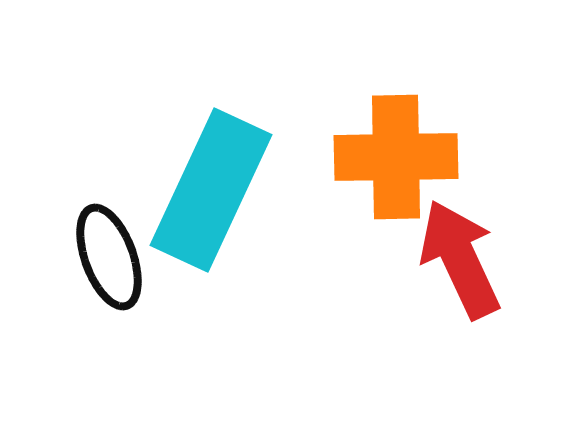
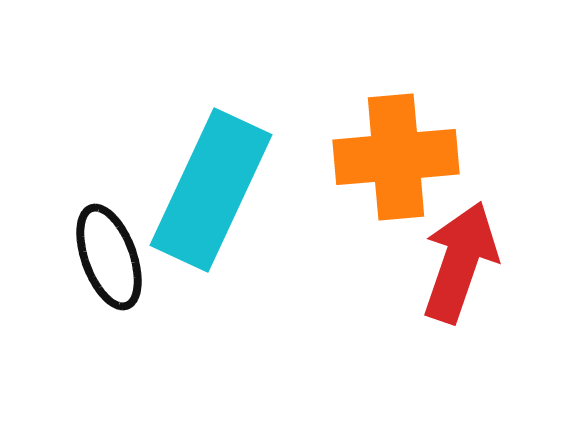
orange cross: rotated 4 degrees counterclockwise
red arrow: moved 3 px down; rotated 44 degrees clockwise
